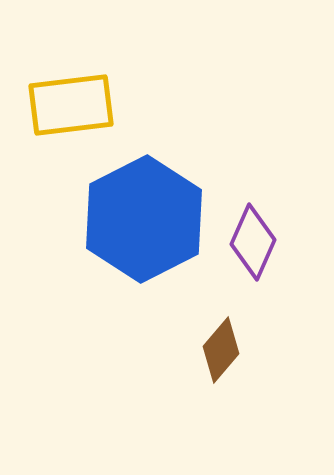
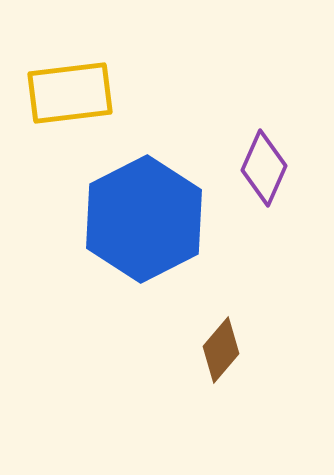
yellow rectangle: moved 1 px left, 12 px up
purple diamond: moved 11 px right, 74 px up
